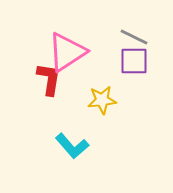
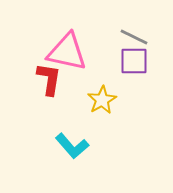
pink triangle: rotated 45 degrees clockwise
yellow star: rotated 24 degrees counterclockwise
